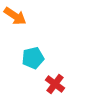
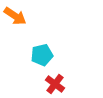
cyan pentagon: moved 9 px right, 3 px up
